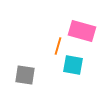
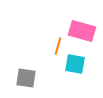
cyan square: moved 2 px right, 1 px up
gray square: moved 1 px right, 3 px down
